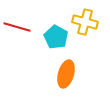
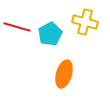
cyan pentagon: moved 6 px left, 3 px up; rotated 15 degrees clockwise
orange ellipse: moved 2 px left
